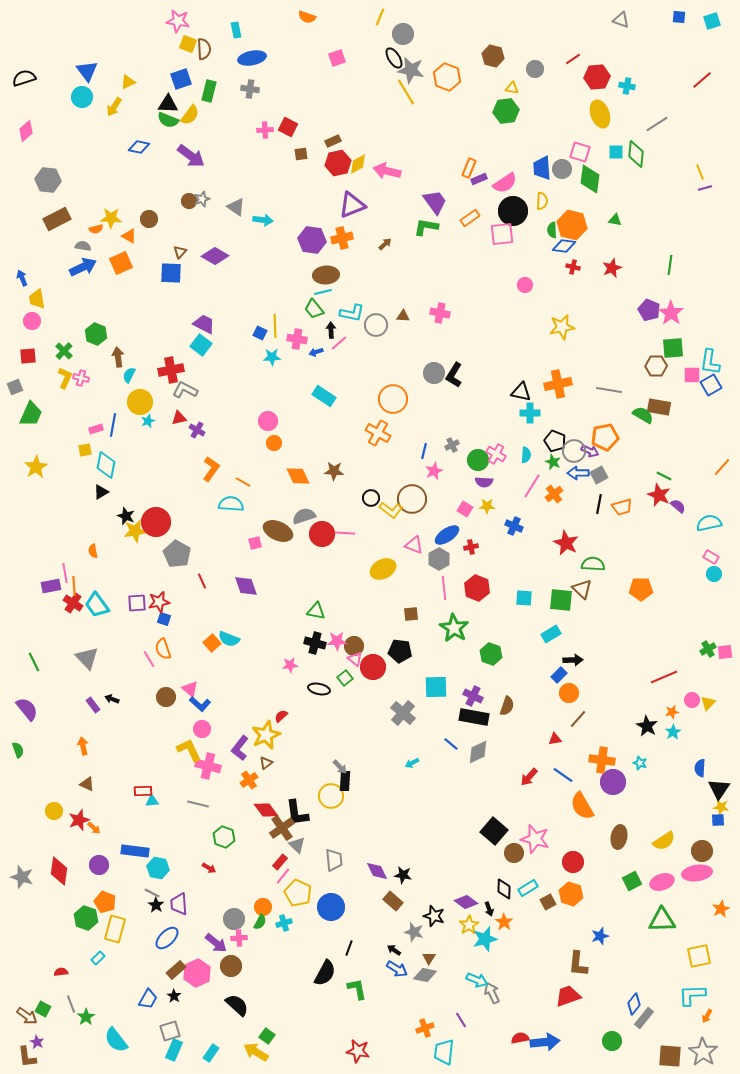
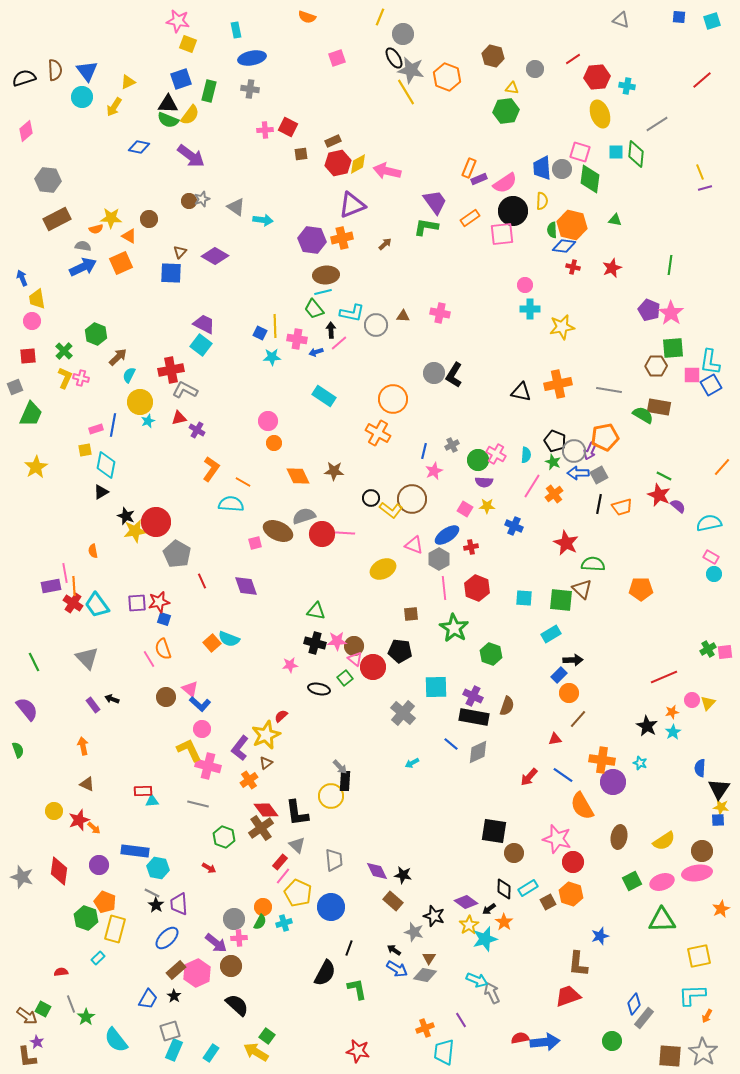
brown semicircle at (204, 49): moved 149 px left, 21 px down
brown arrow at (118, 357): rotated 54 degrees clockwise
cyan cross at (530, 413): moved 104 px up
purple arrow at (590, 451): rotated 90 degrees clockwise
brown cross at (282, 828): moved 21 px left
black square at (494, 831): rotated 32 degrees counterclockwise
pink star at (535, 839): moved 22 px right
black arrow at (489, 909): rotated 72 degrees clockwise
